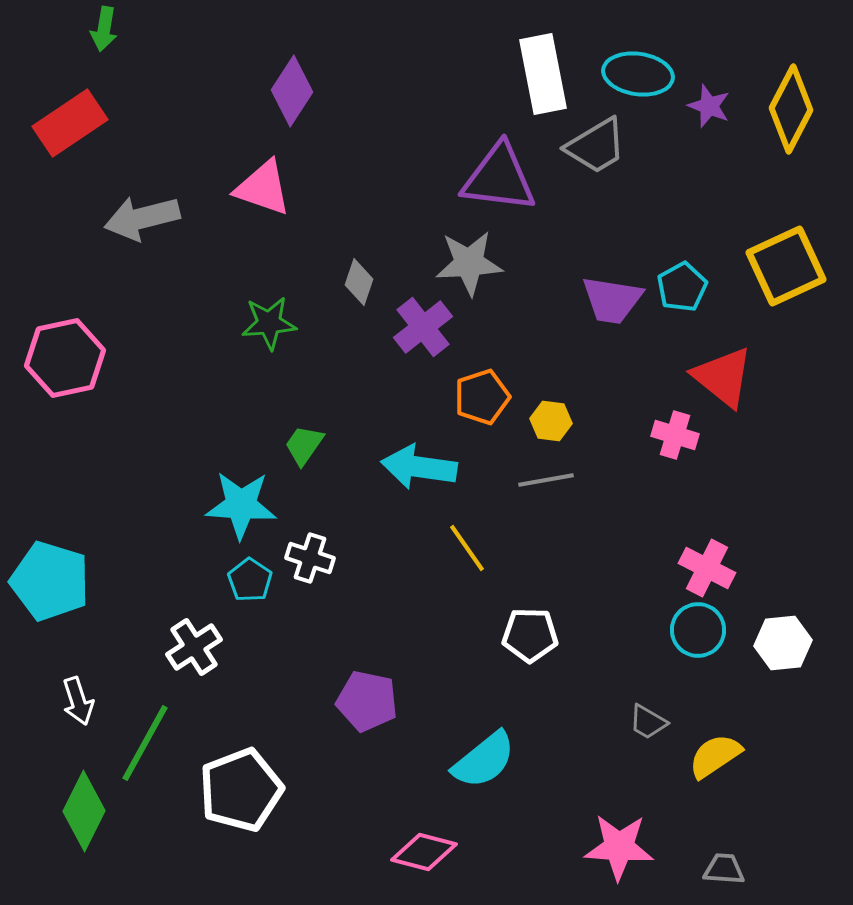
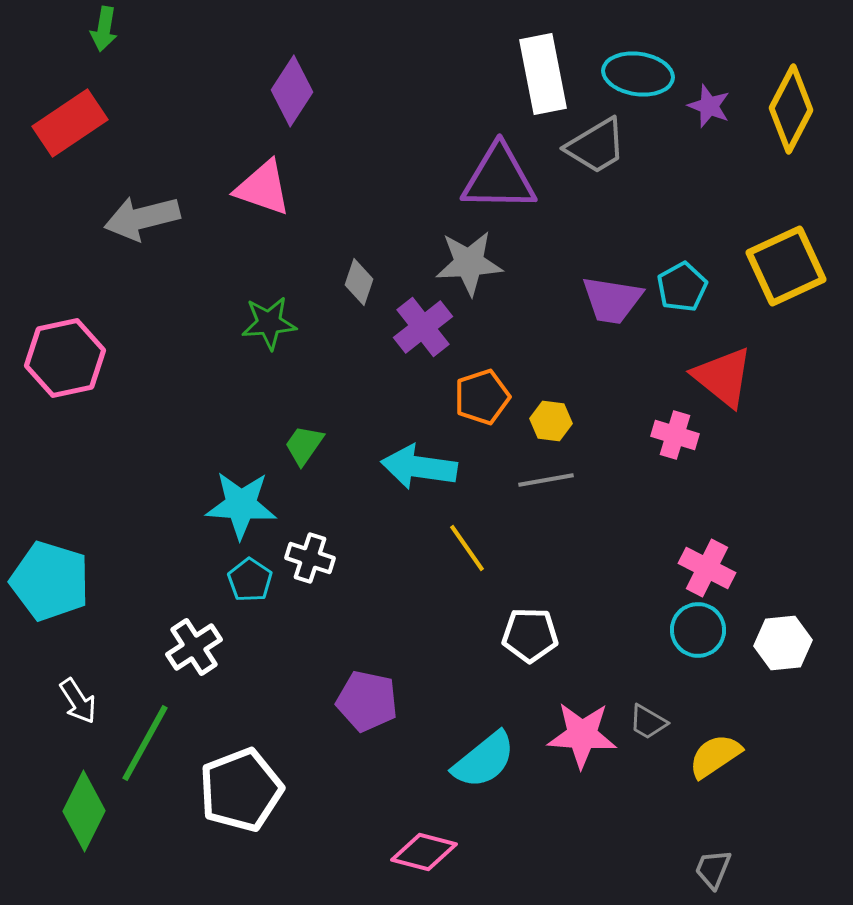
purple triangle at (499, 178): rotated 6 degrees counterclockwise
white arrow at (78, 701): rotated 15 degrees counterclockwise
pink star at (619, 847): moved 37 px left, 112 px up
gray trapezoid at (724, 869): moved 11 px left; rotated 72 degrees counterclockwise
